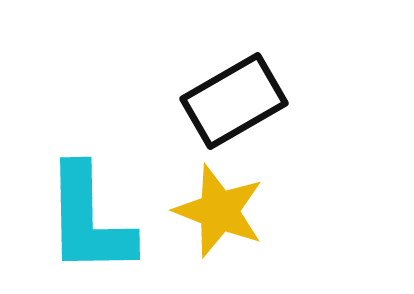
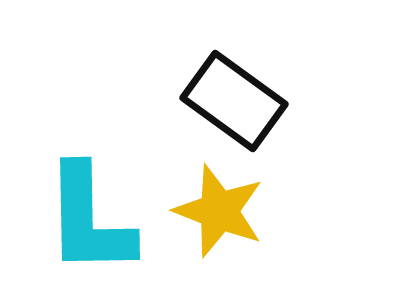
black rectangle: rotated 66 degrees clockwise
